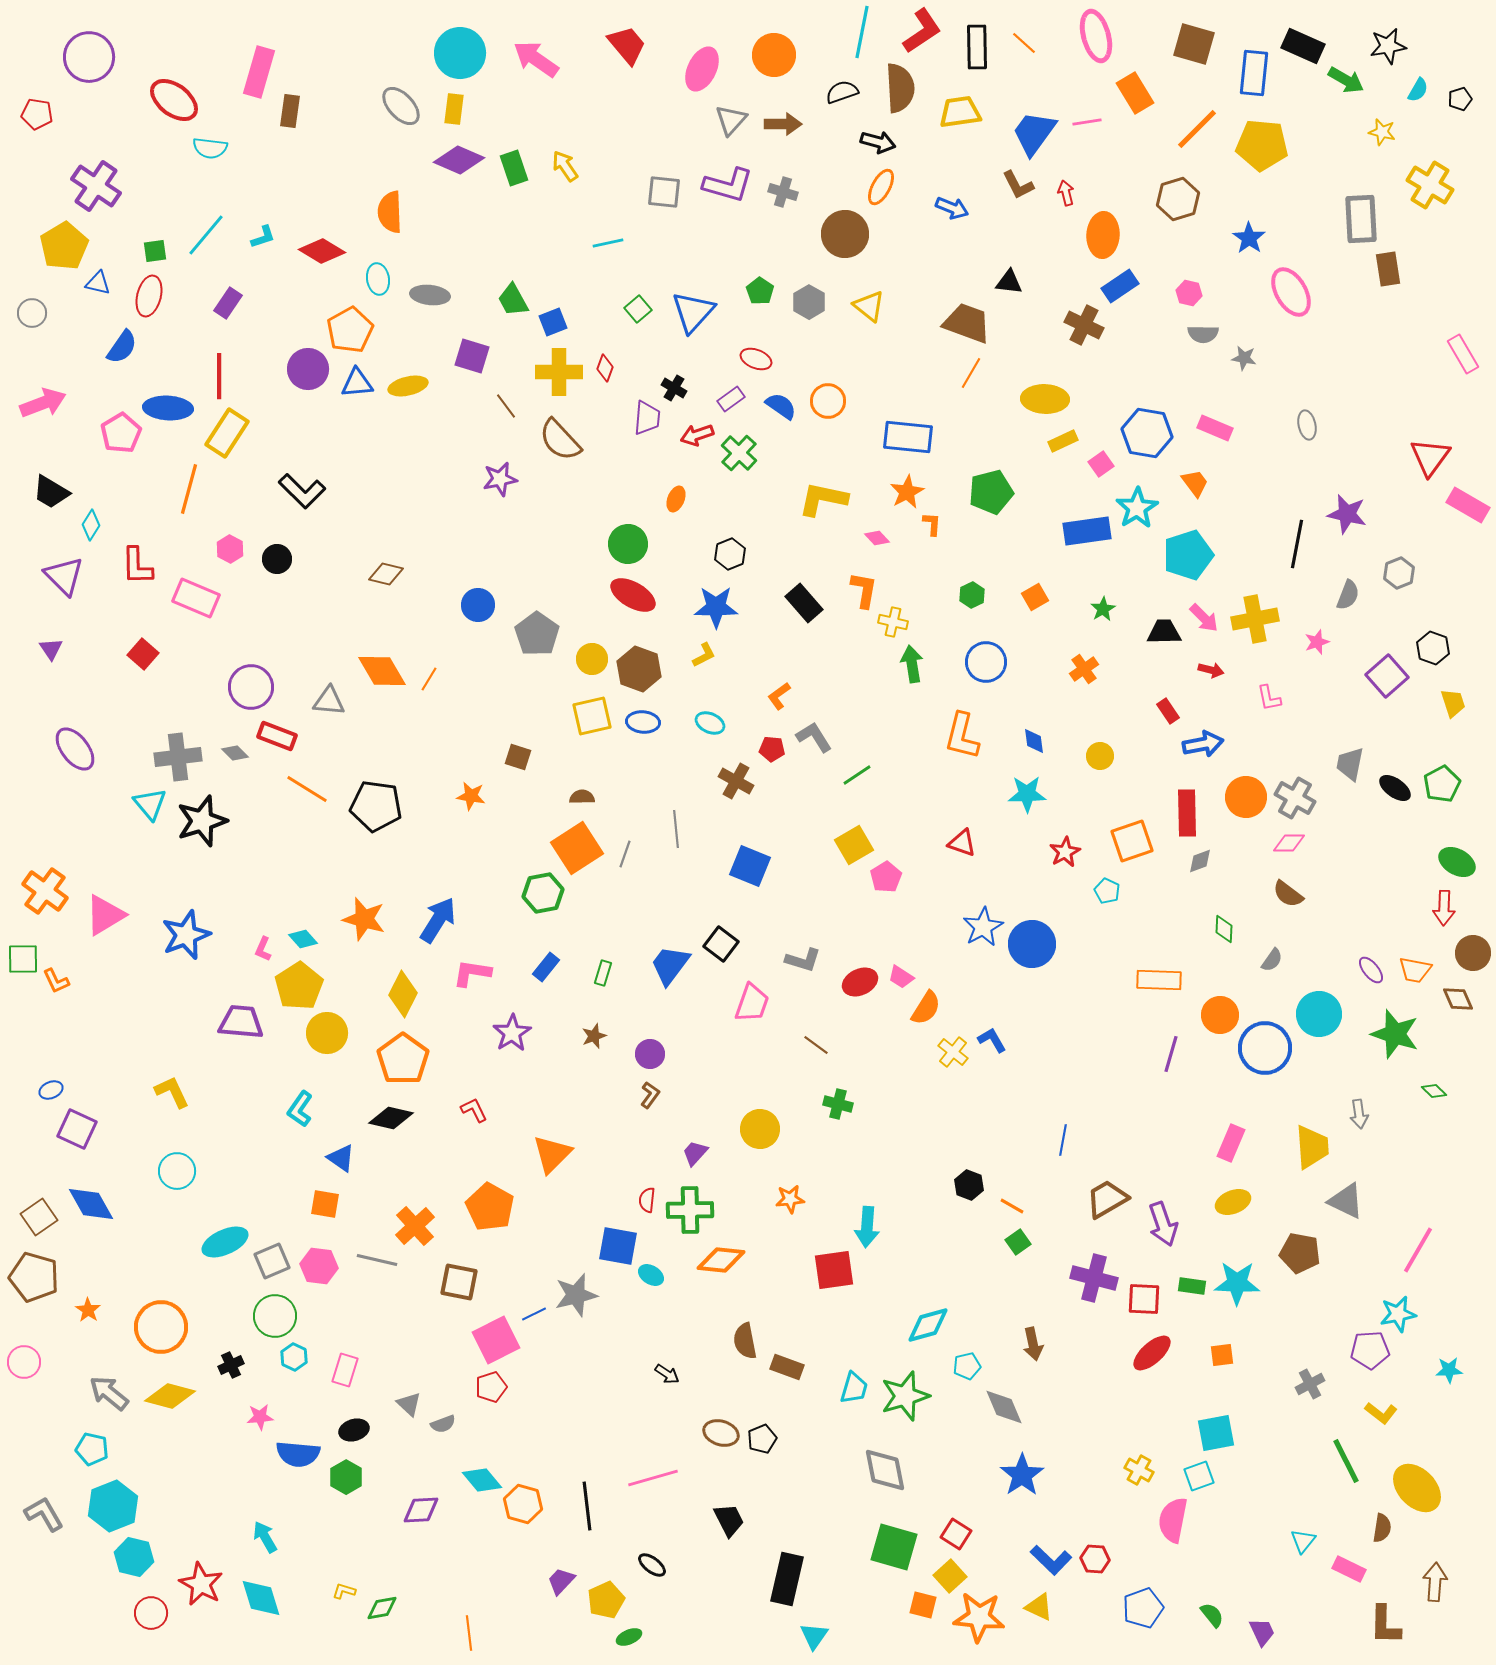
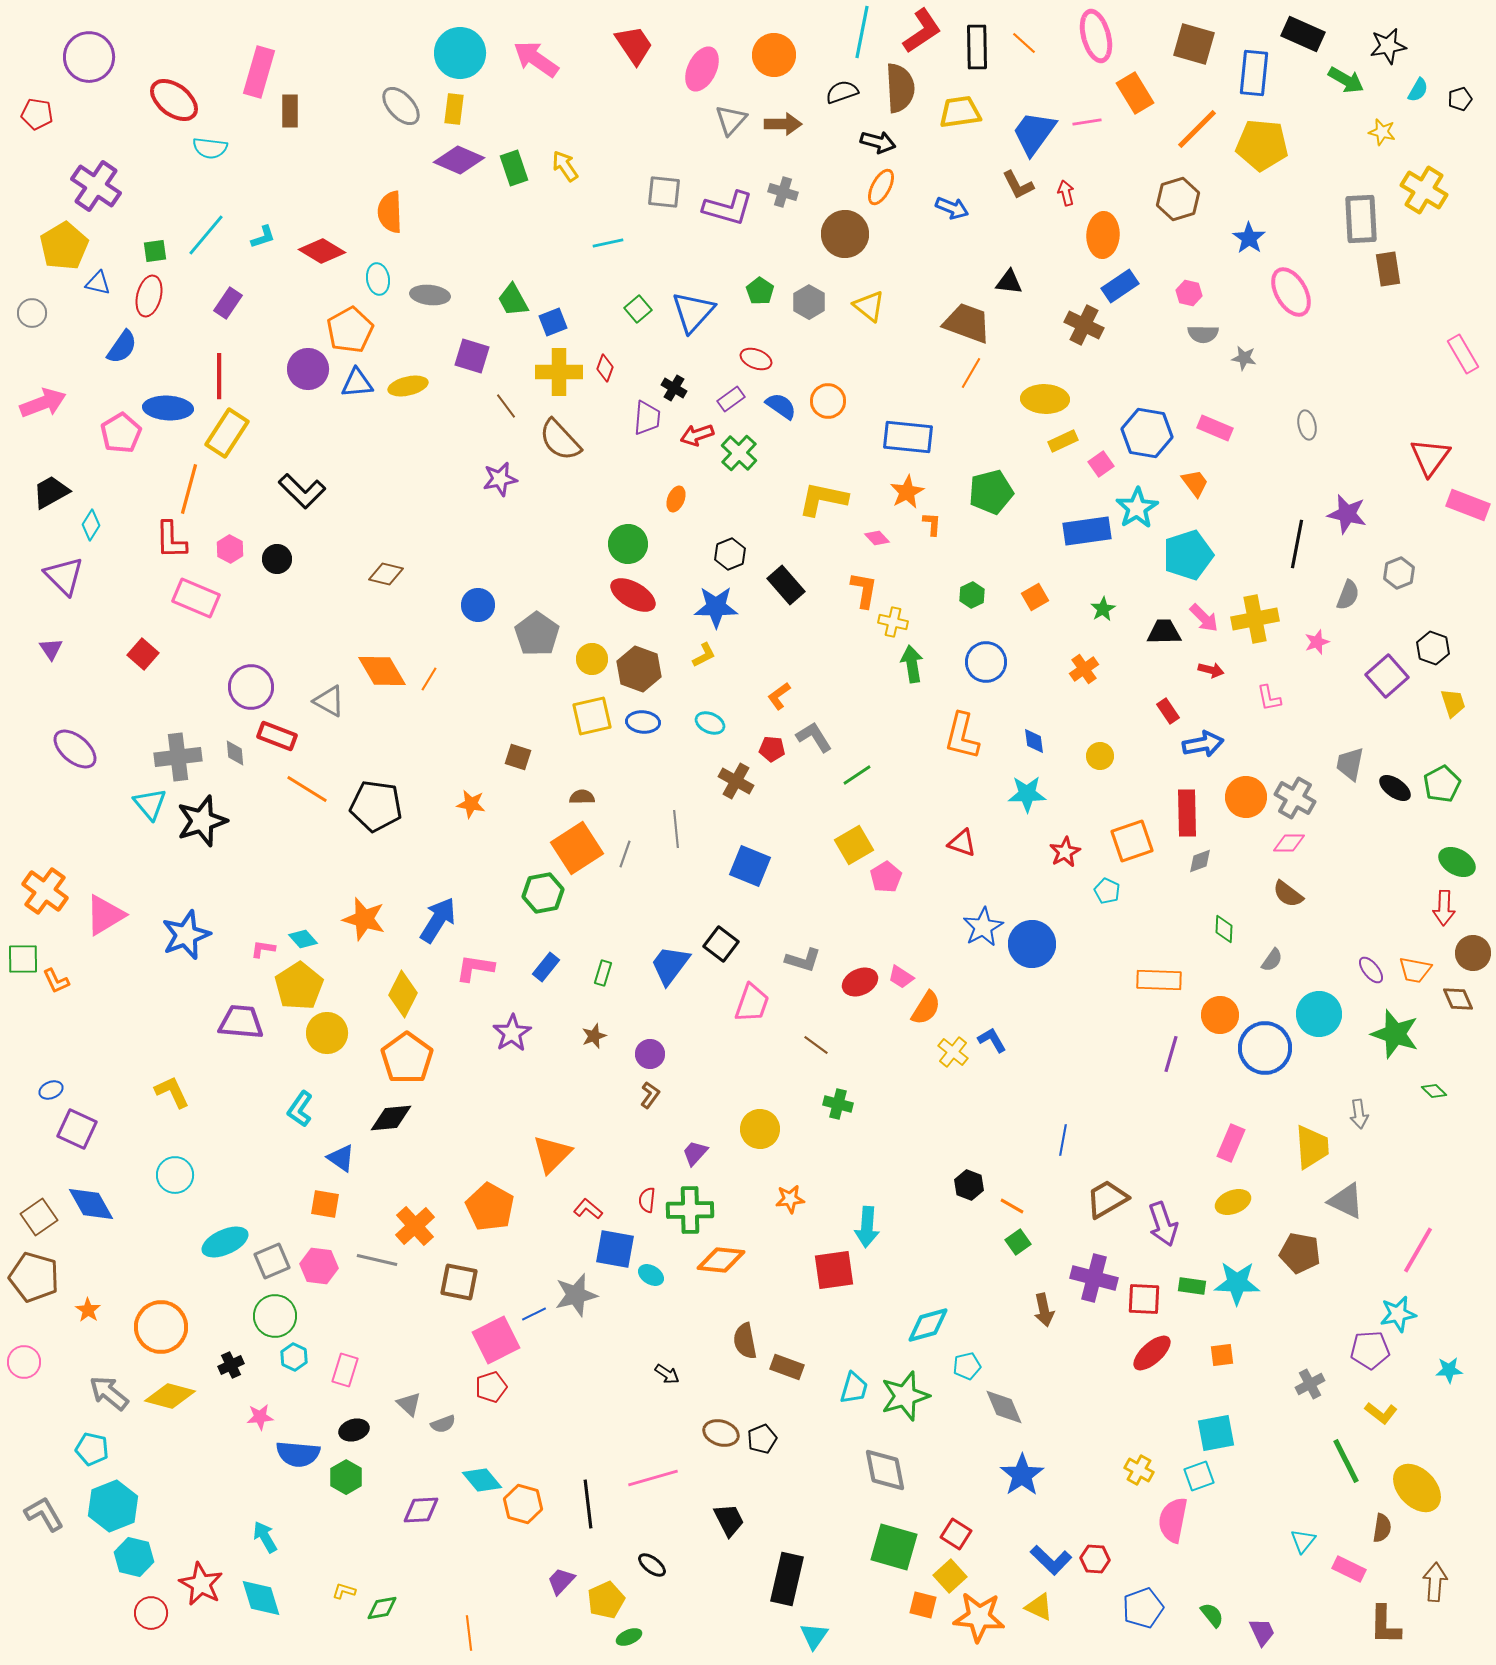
red trapezoid at (627, 45): moved 7 px right; rotated 6 degrees clockwise
black rectangle at (1303, 46): moved 12 px up
brown rectangle at (290, 111): rotated 8 degrees counterclockwise
purple L-shape at (728, 185): moved 23 px down
yellow cross at (1430, 185): moved 6 px left, 5 px down
black trapezoid at (51, 492): rotated 120 degrees clockwise
pink rectangle at (1468, 505): rotated 9 degrees counterclockwise
red L-shape at (137, 566): moved 34 px right, 26 px up
black rectangle at (804, 603): moved 18 px left, 18 px up
gray triangle at (329, 701): rotated 24 degrees clockwise
purple ellipse at (75, 749): rotated 12 degrees counterclockwise
gray diamond at (235, 753): rotated 40 degrees clockwise
orange star at (471, 796): moved 8 px down
pink L-shape at (263, 949): rotated 75 degrees clockwise
pink L-shape at (472, 973): moved 3 px right, 5 px up
orange pentagon at (403, 1059): moved 4 px right, 1 px up
red L-shape at (474, 1110): moved 114 px right, 99 px down; rotated 24 degrees counterclockwise
black diamond at (391, 1118): rotated 18 degrees counterclockwise
cyan circle at (177, 1171): moved 2 px left, 4 px down
blue square at (618, 1246): moved 3 px left, 3 px down
brown arrow at (1033, 1344): moved 11 px right, 34 px up
black line at (587, 1506): moved 1 px right, 2 px up
